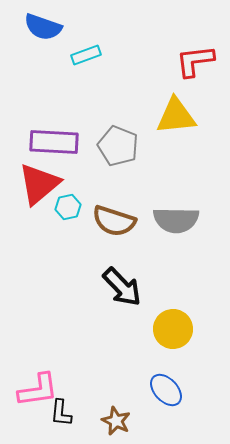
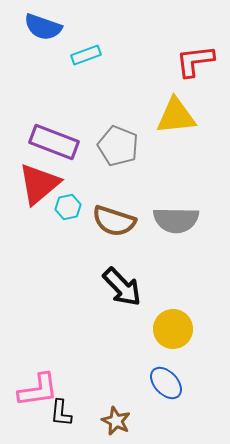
purple rectangle: rotated 18 degrees clockwise
blue ellipse: moved 7 px up
